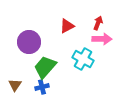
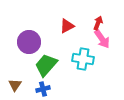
pink arrow: rotated 54 degrees clockwise
cyan cross: rotated 20 degrees counterclockwise
green trapezoid: moved 1 px right, 2 px up
blue cross: moved 1 px right, 2 px down
